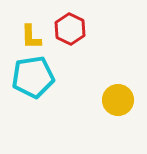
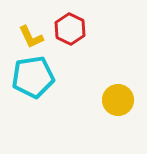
yellow L-shape: rotated 24 degrees counterclockwise
